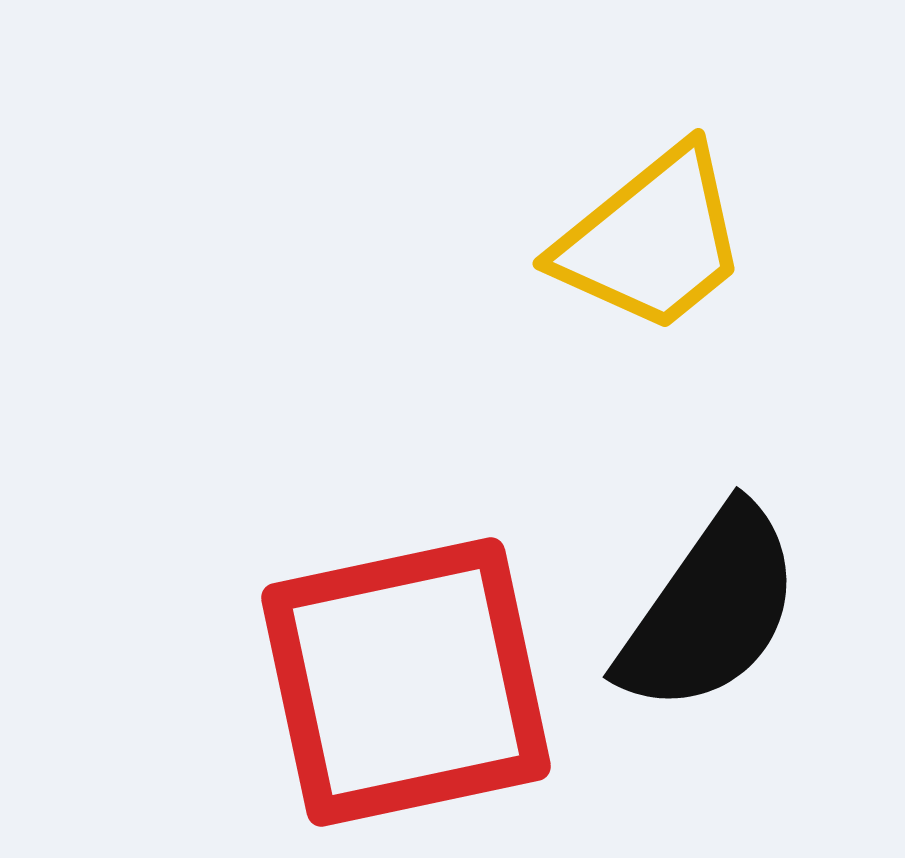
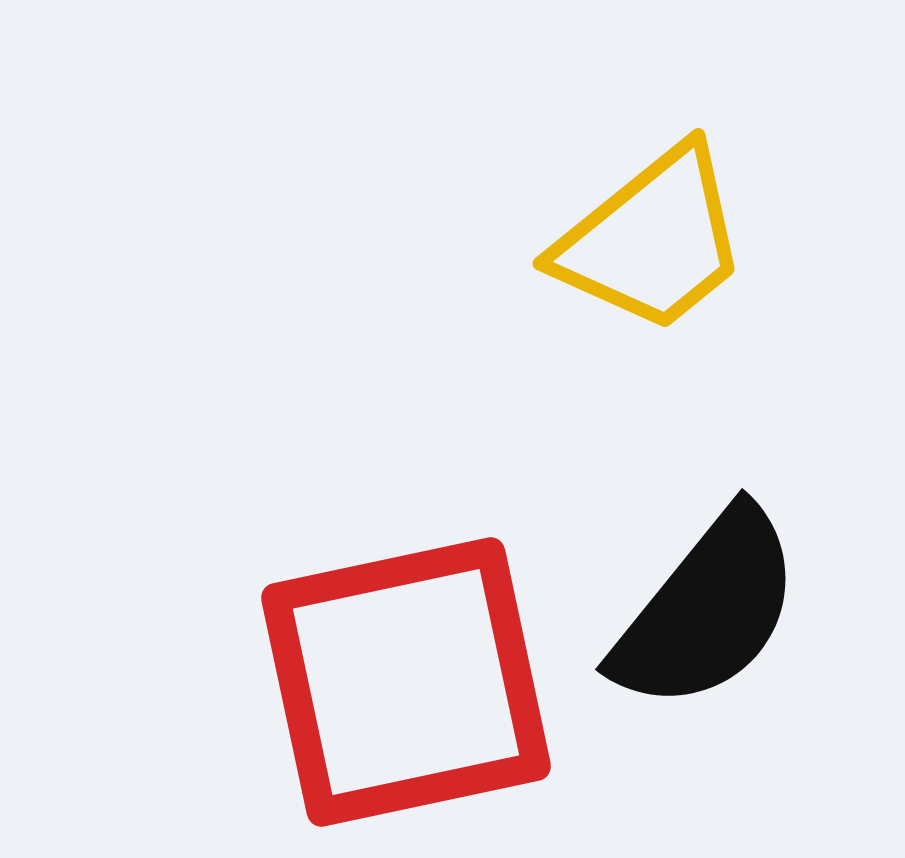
black semicircle: moved 3 px left; rotated 4 degrees clockwise
